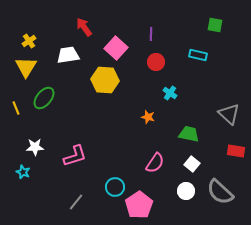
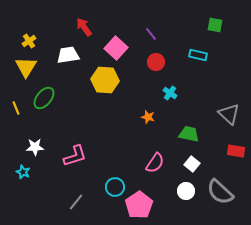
purple line: rotated 40 degrees counterclockwise
